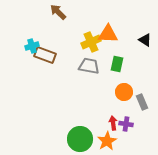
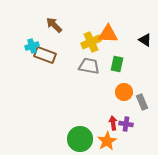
brown arrow: moved 4 px left, 13 px down
